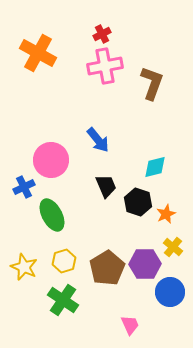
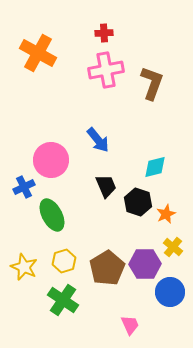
red cross: moved 2 px right, 1 px up; rotated 24 degrees clockwise
pink cross: moved 1 px right, 4 px down
